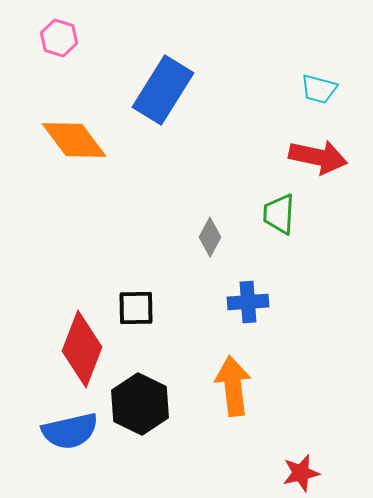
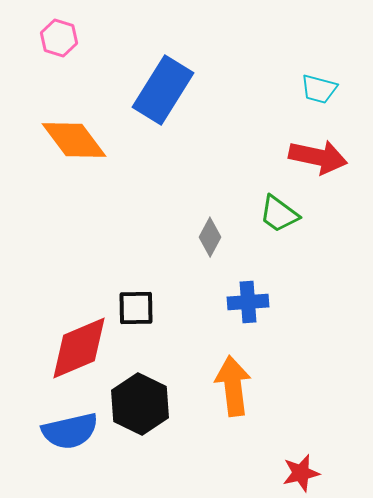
green trapezoid: rotated 57 degrees counterclockwise
red diamond: moved 3 px left, 1 px up; rotated 46 degrees clockwise
